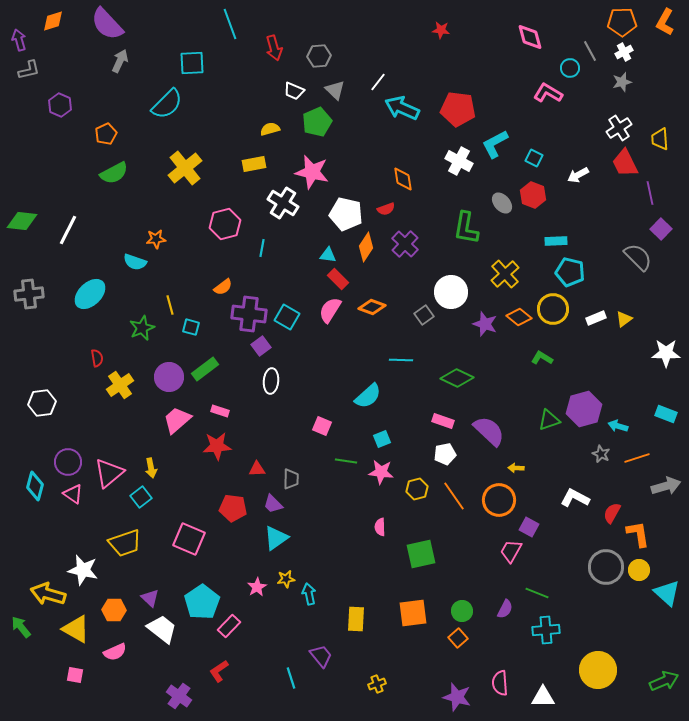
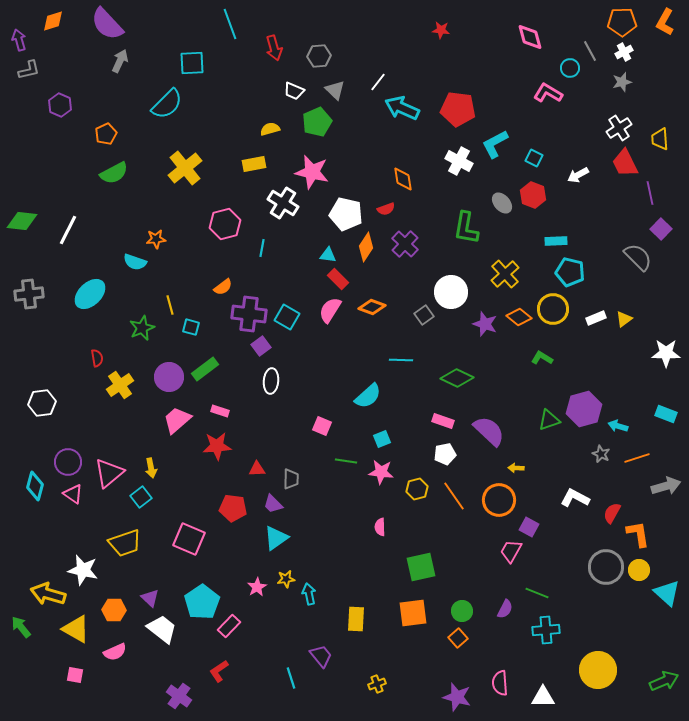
green square at (421, 554): moved 13 px down
